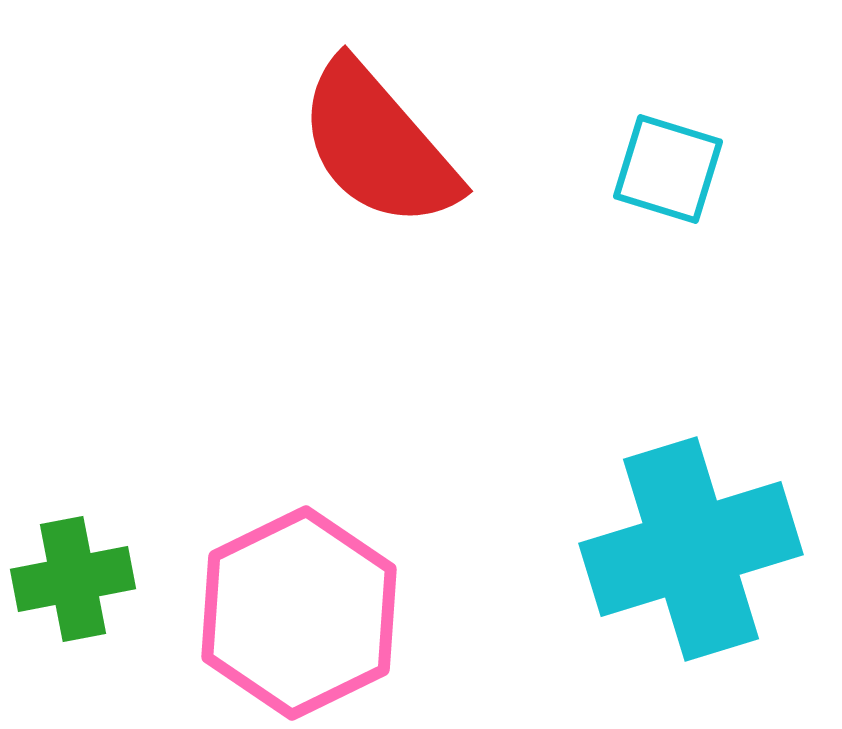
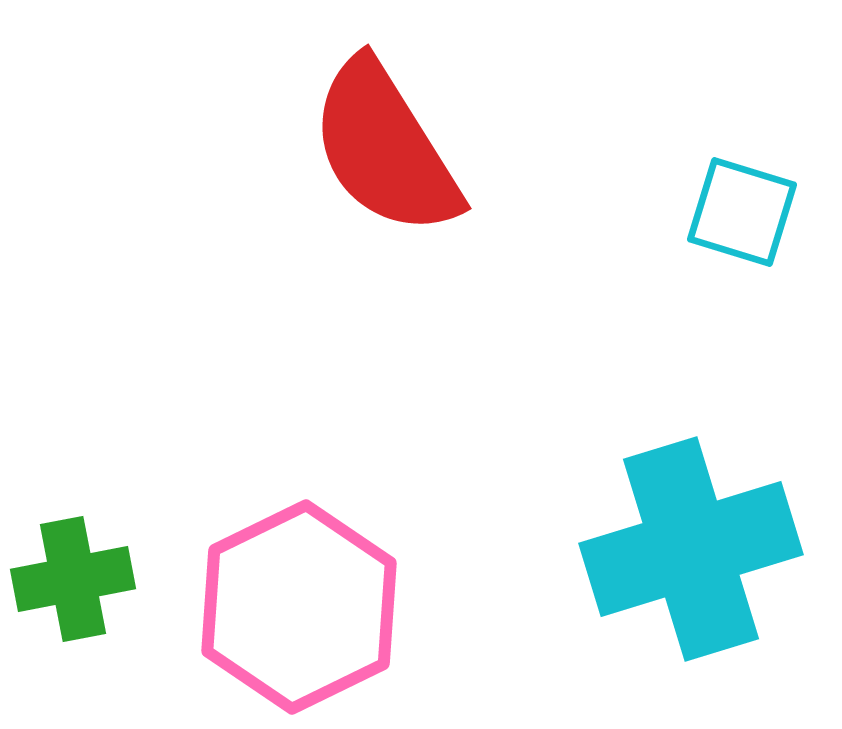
red semicircle: moved 7 px right, 3 px down; rotated 9 degrees clockwise
cyan square: moved 74 px right, 43 px down
pink hexagon: moved 6 px up
